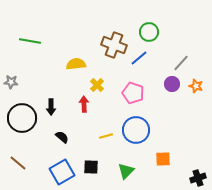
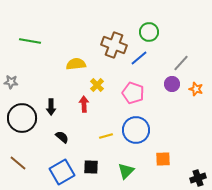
orange star: moved 3 px down
